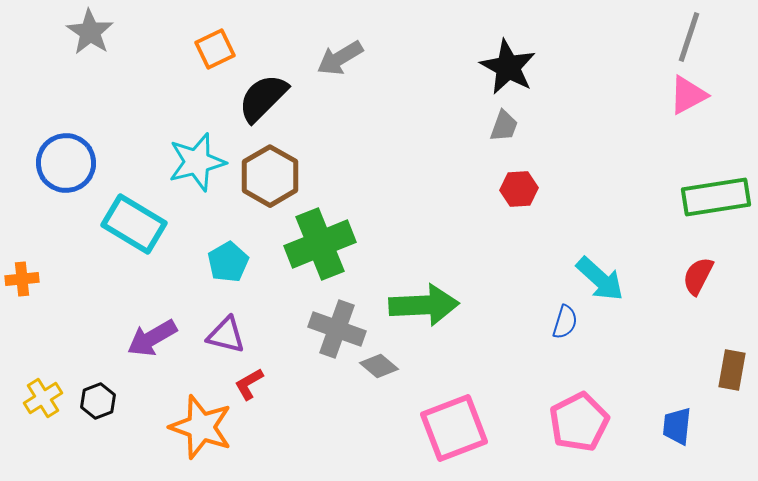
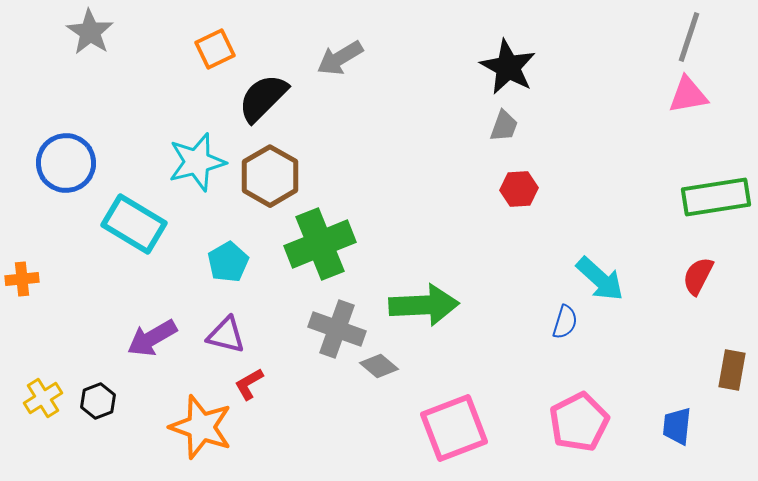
pink triangle: rotated 18 degrees clockwise
